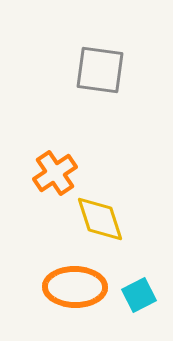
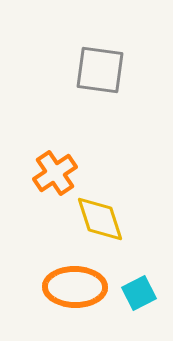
cyan square: moved 2 px up
